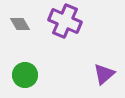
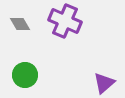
purple triangle: moved 9 px down
